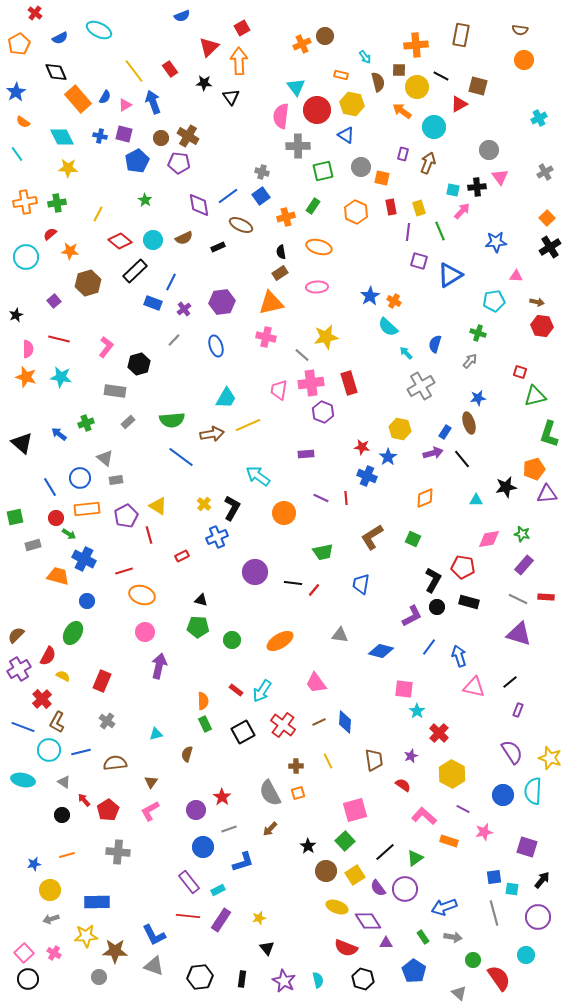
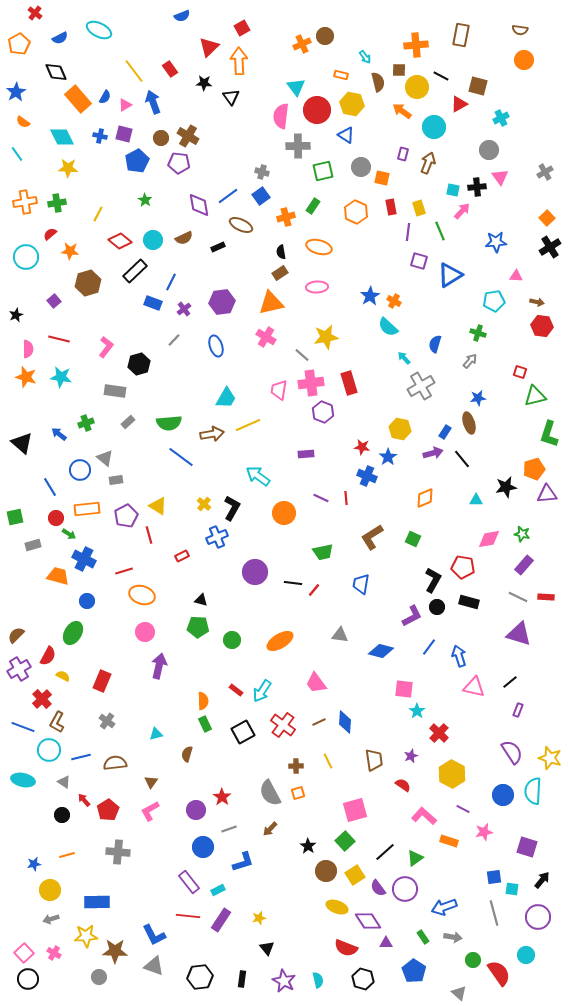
cyan cross at (539, 118): moved 38 px left
pink cross at (266, 337): rotated 18 degrees clockwise
cyan arrow at (406, 353): moved 2 px left, 5 px down
green semicircle at (172, 420): moved 3 px left, 3 px down
blue circle at (80, 478): moved 8 px up
gray line at (518, 599): moved 2 px up
blue line at (81, 752): moved 5 px down
red semicircle at (499, 978): moved 5 px up
